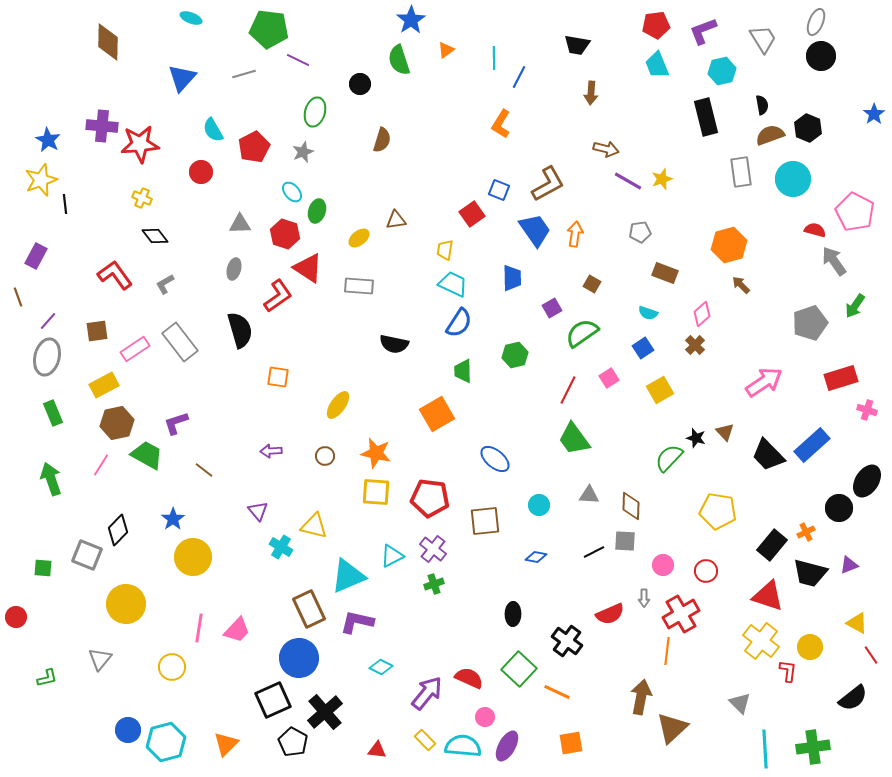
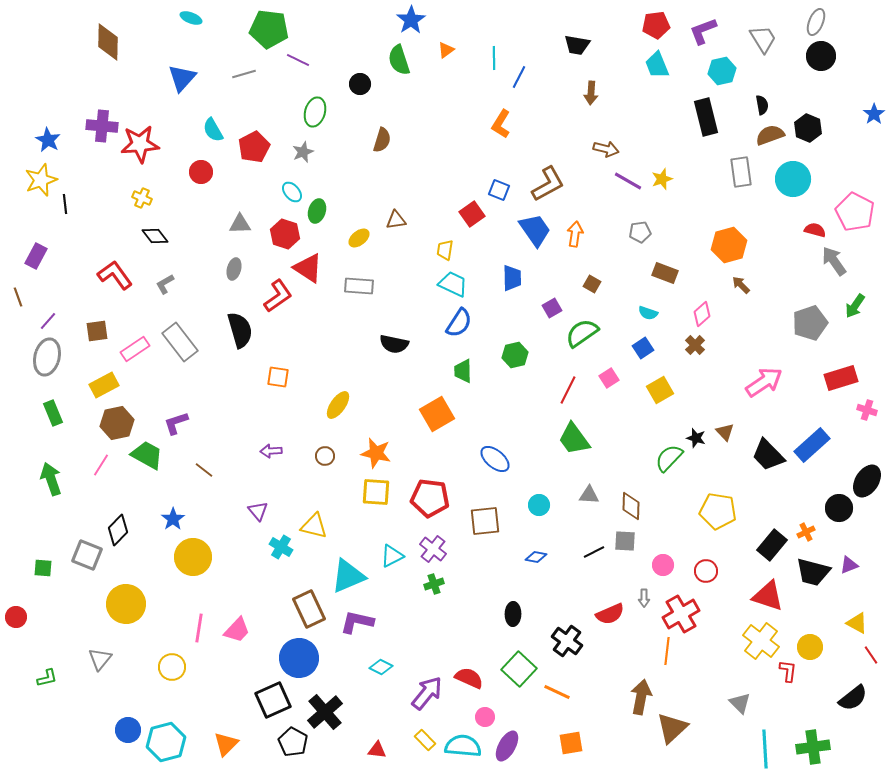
black trapezoid at (810, 573): moved 3 px right, 1 px up
